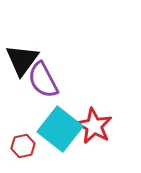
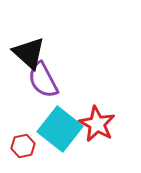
black triangle: moved 7 px right, 7 px up; rotated 24 degrees counterclockwise
red star: moved 3 px right, 2 px up
